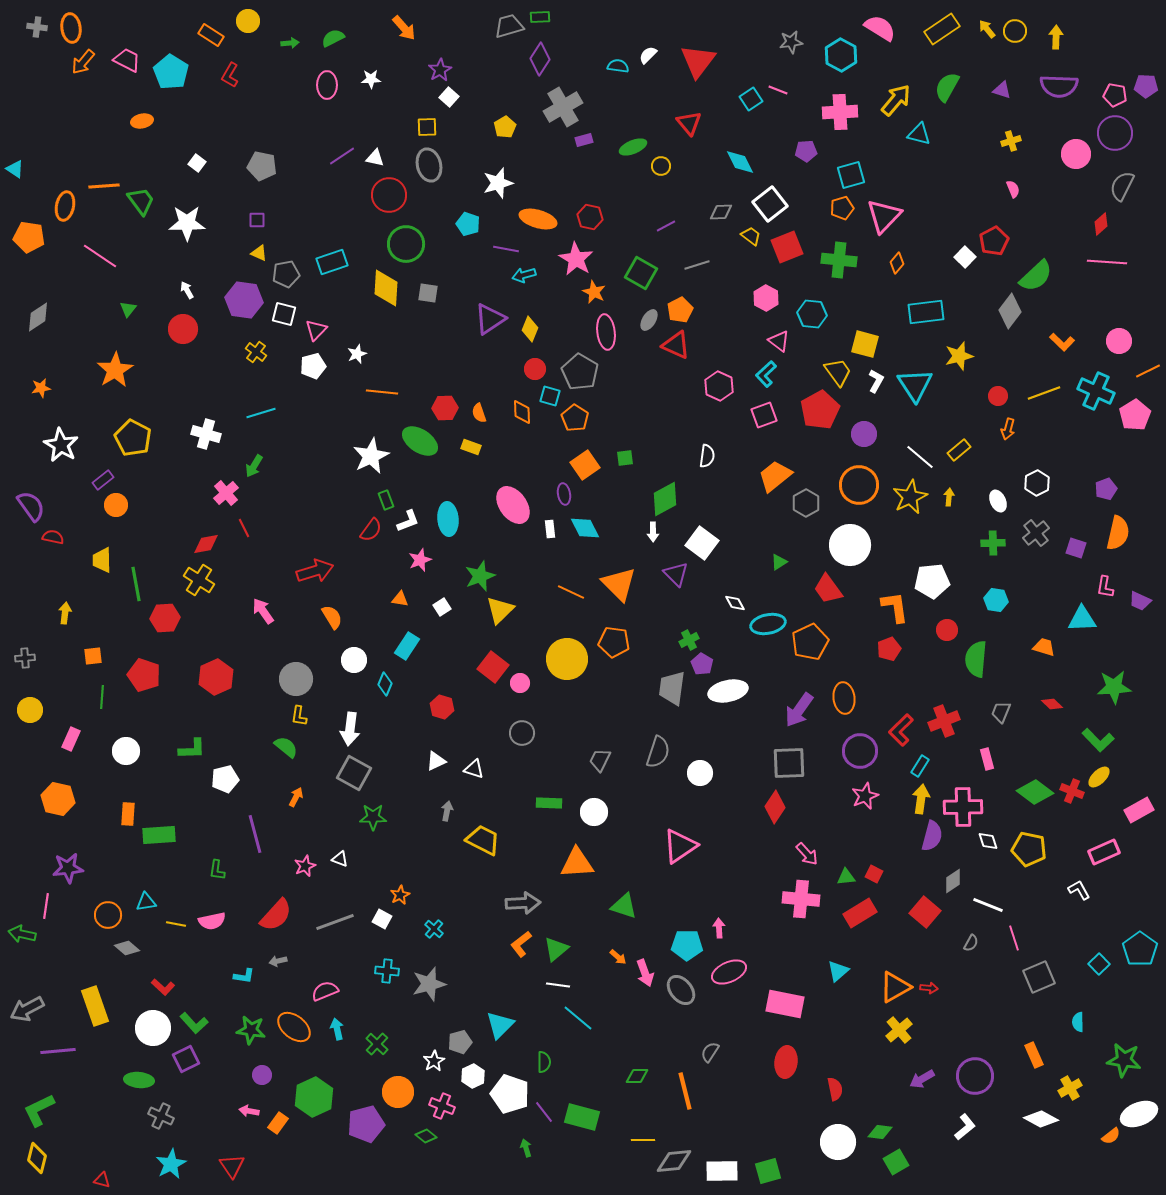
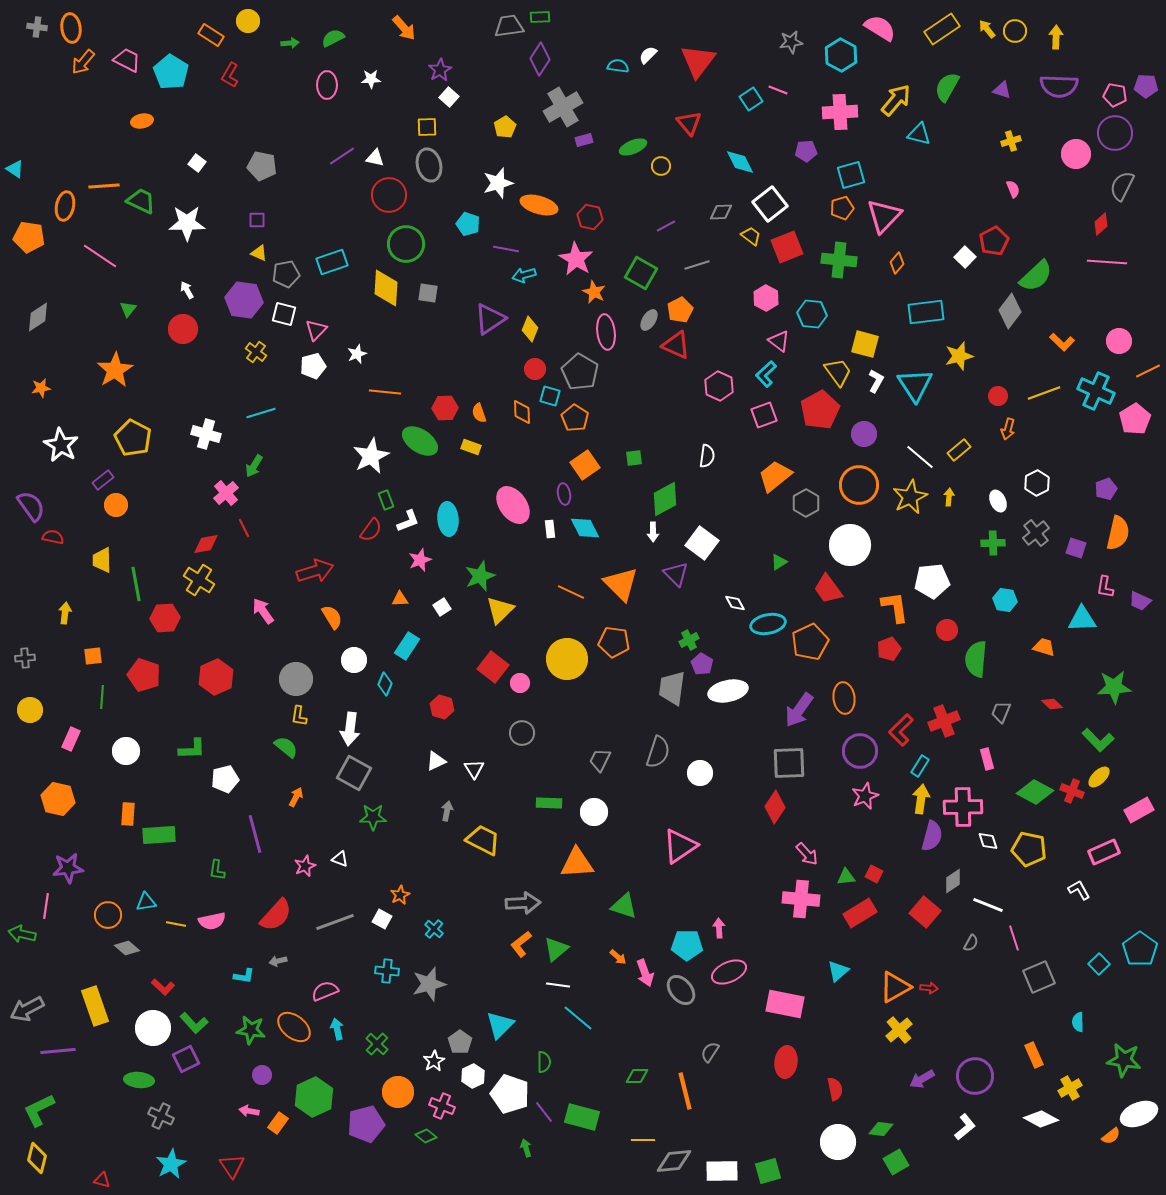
gray trapezoid at (509, 26): rotated 8 degrees clockwise
green trapezoid at (141, 201): rotated 28 degrees counterclockwise
orange ellipse at (538, 219): moved 1 px right, 14 px up
orange line at (382, 392): moved 3 px right
pink pentagon at (1135, 415): moved 4 px down
green square at (625, 458): moved 9 px right
orange triangle at (619, 584): moved 2 px right
orange triangle at (400, 599): rotated 12 degrees counterclockwise
cyan hexagon at (996, 600): moved 9 px right
white triangle at (474, 769): rotated 40 degrees clockwise
green diamond at (1035, 792): rotated 9 degrees counterclockwise
gray pentagon at (460, 1042): rotated 20 degrees counterclockwise
green diamond at (880, 1132): moved 1 px right, 3 px up
